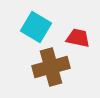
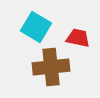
brown cross: rotated 9 degrees clockwise
